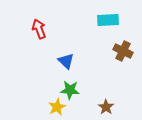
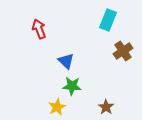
cyan rectangle: rotated 65 degrees counterclockwise
brown cross: rotated 30 degrees clockwise
green star: moved 2 px right, 4 px up
